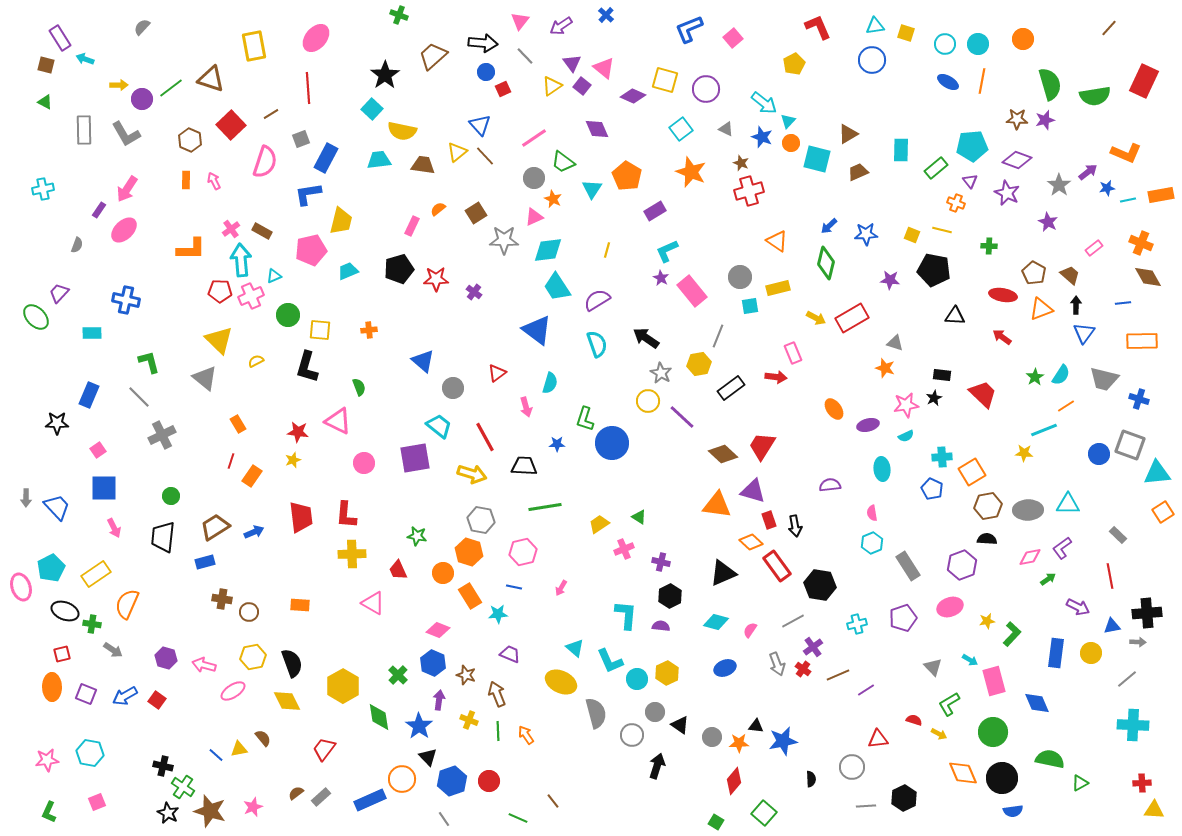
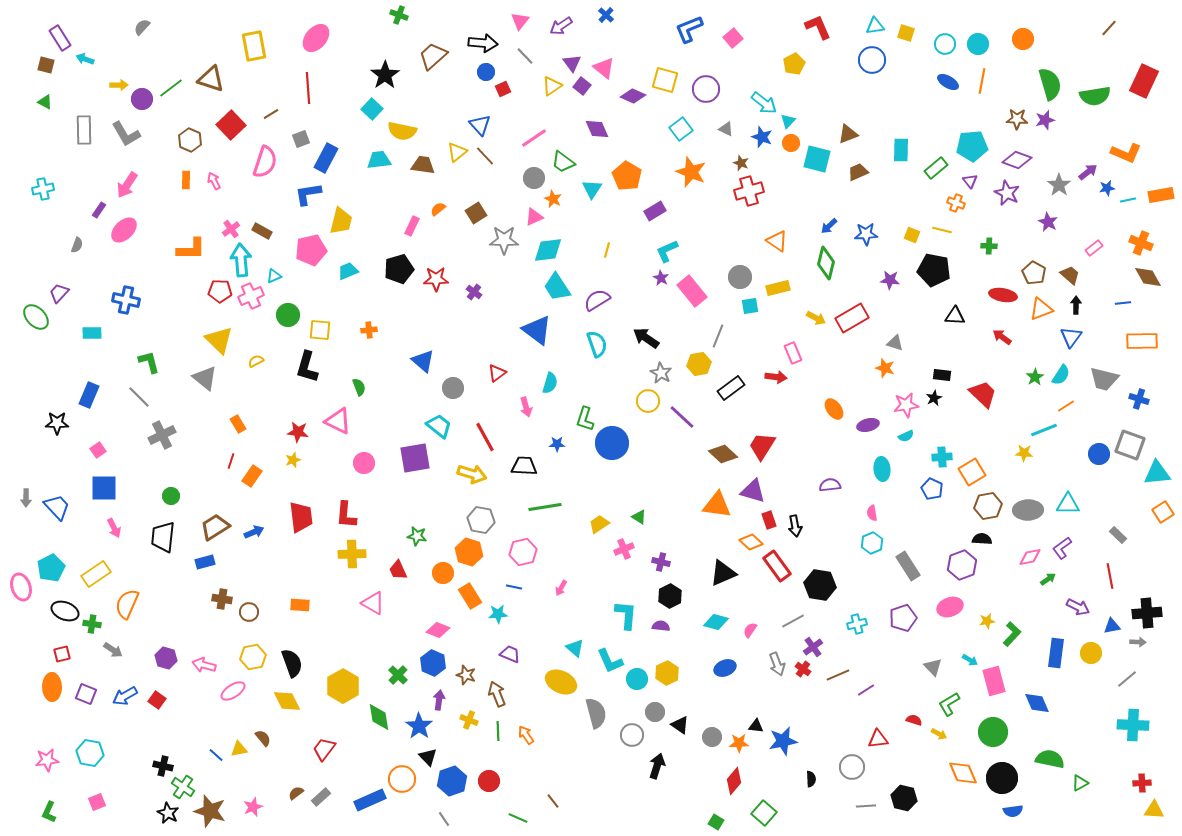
brown triangle at (848, 134): rotated 10 degrees clockwise
pink arrow at (127, 189): moved 4 px up
blue triangle at (1084, 333): moved 13 px left, 4 px down
black semicircle at (987, 539): moved 5 px left
black hexagon at (904, 798): rotated 20 degrees counterclockwise
